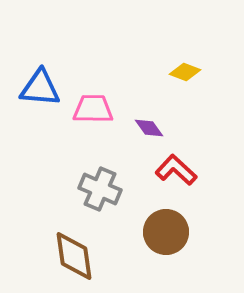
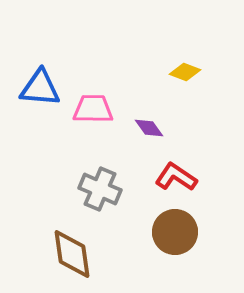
red L-shape: moved 7 px down; rotated 9 degrees counterclockwise
brown circle: moved 9 px right
brown diamond: moved 2 px left, 2 px up
